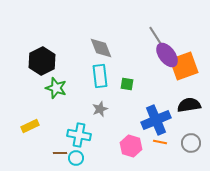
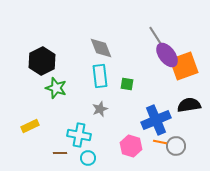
gray circle: moved 15 px left, 3 px down
cyan circle: moved 12 px right
